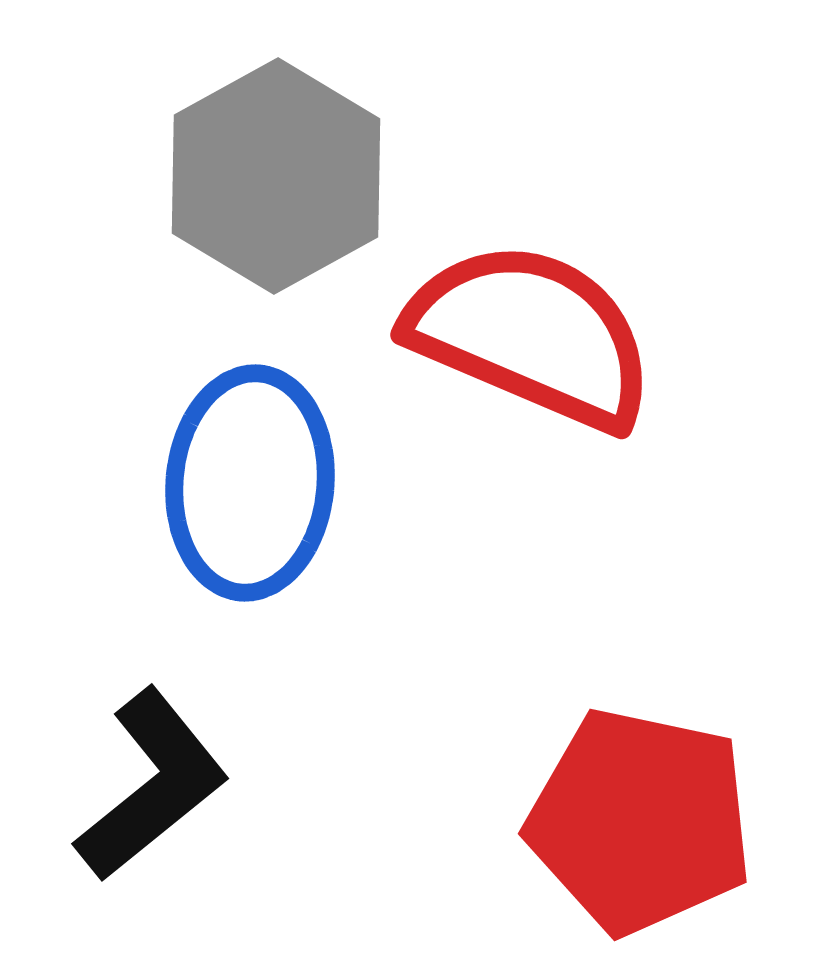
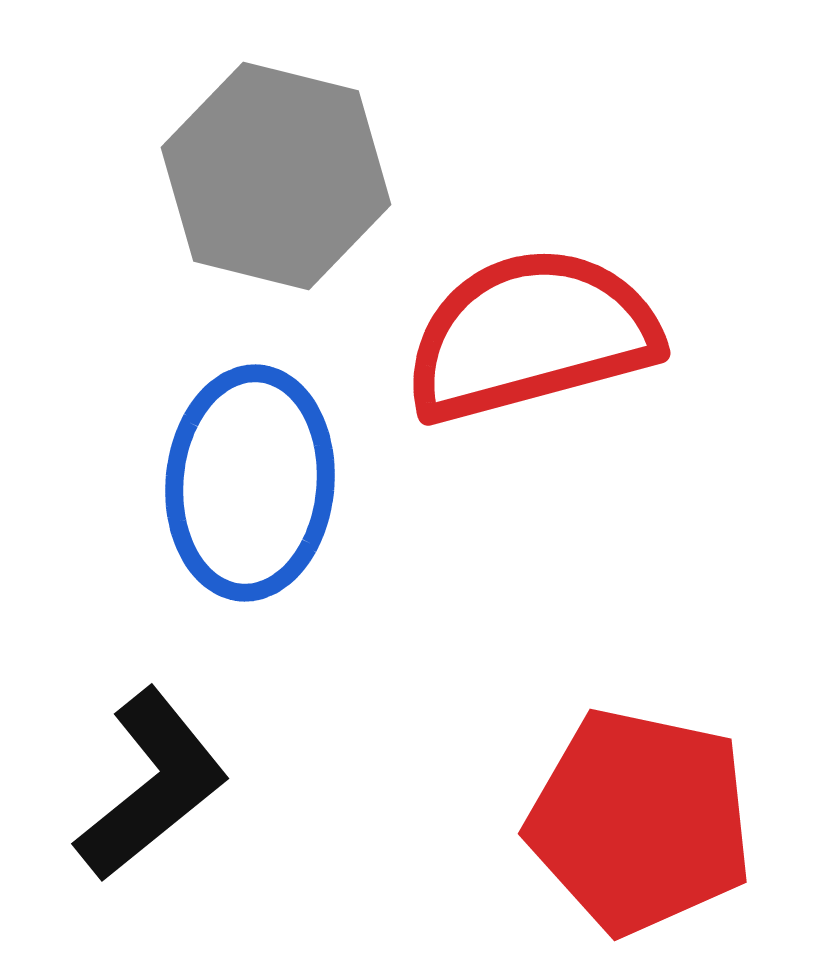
gray hexagon: rotated 17 degrees counterclockwise
red semicircle: rotated 38 degrees counterclockwise
